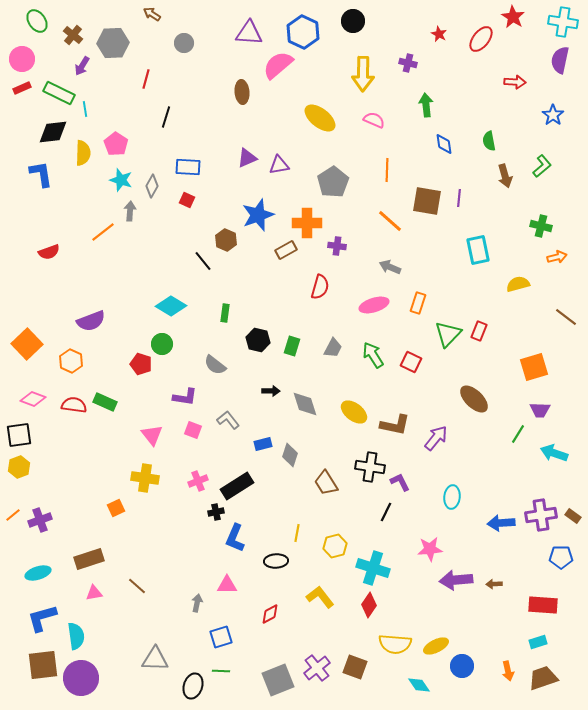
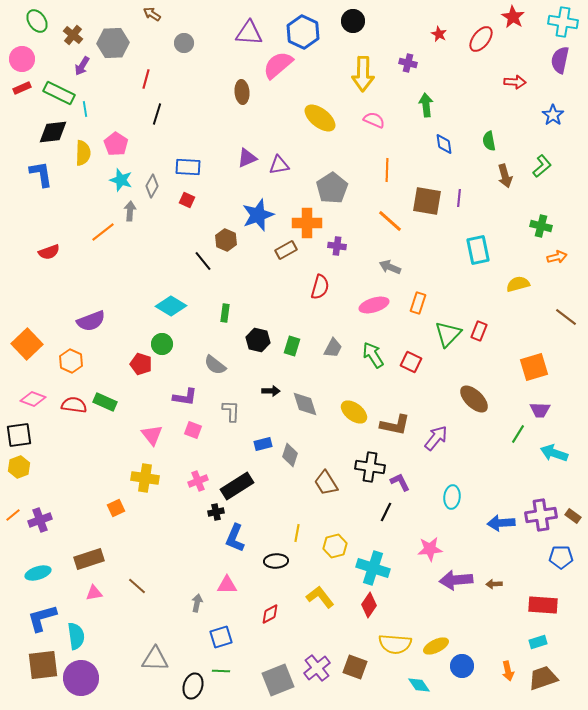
black line at (166, 117): moved 9 px left, 3 px up
gray pentagon at (333, 182): moved 1 px left, 6 px down
gray L-shape at (228, 420): moved 3 px right, 9 px up; rotated 40 degrees clockwise
